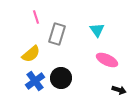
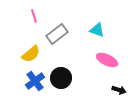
pink line: moved 2 px left, 1 px up
cyan triangle: rotated 35 degrees counterclockwise
gray rectangle: rotated 35 degrees clockwise
